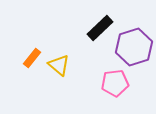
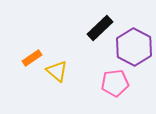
purple hexagon: rotated 15 degrees counterclockwise
orange rectangle: rotated 18 degrees clockwise
yellow triangle: moved 2 px left, 6 px down
